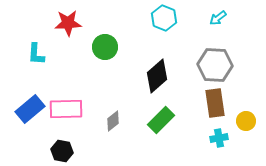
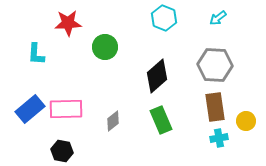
brown rectangle: moved 4 px down
green rectangle: rotated 68 degrees counterclockwise
